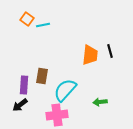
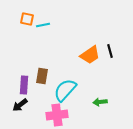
orange square: rotated 24 degrees counterclockwise
orange trapezoid: rotated 50 degrees clockwise
